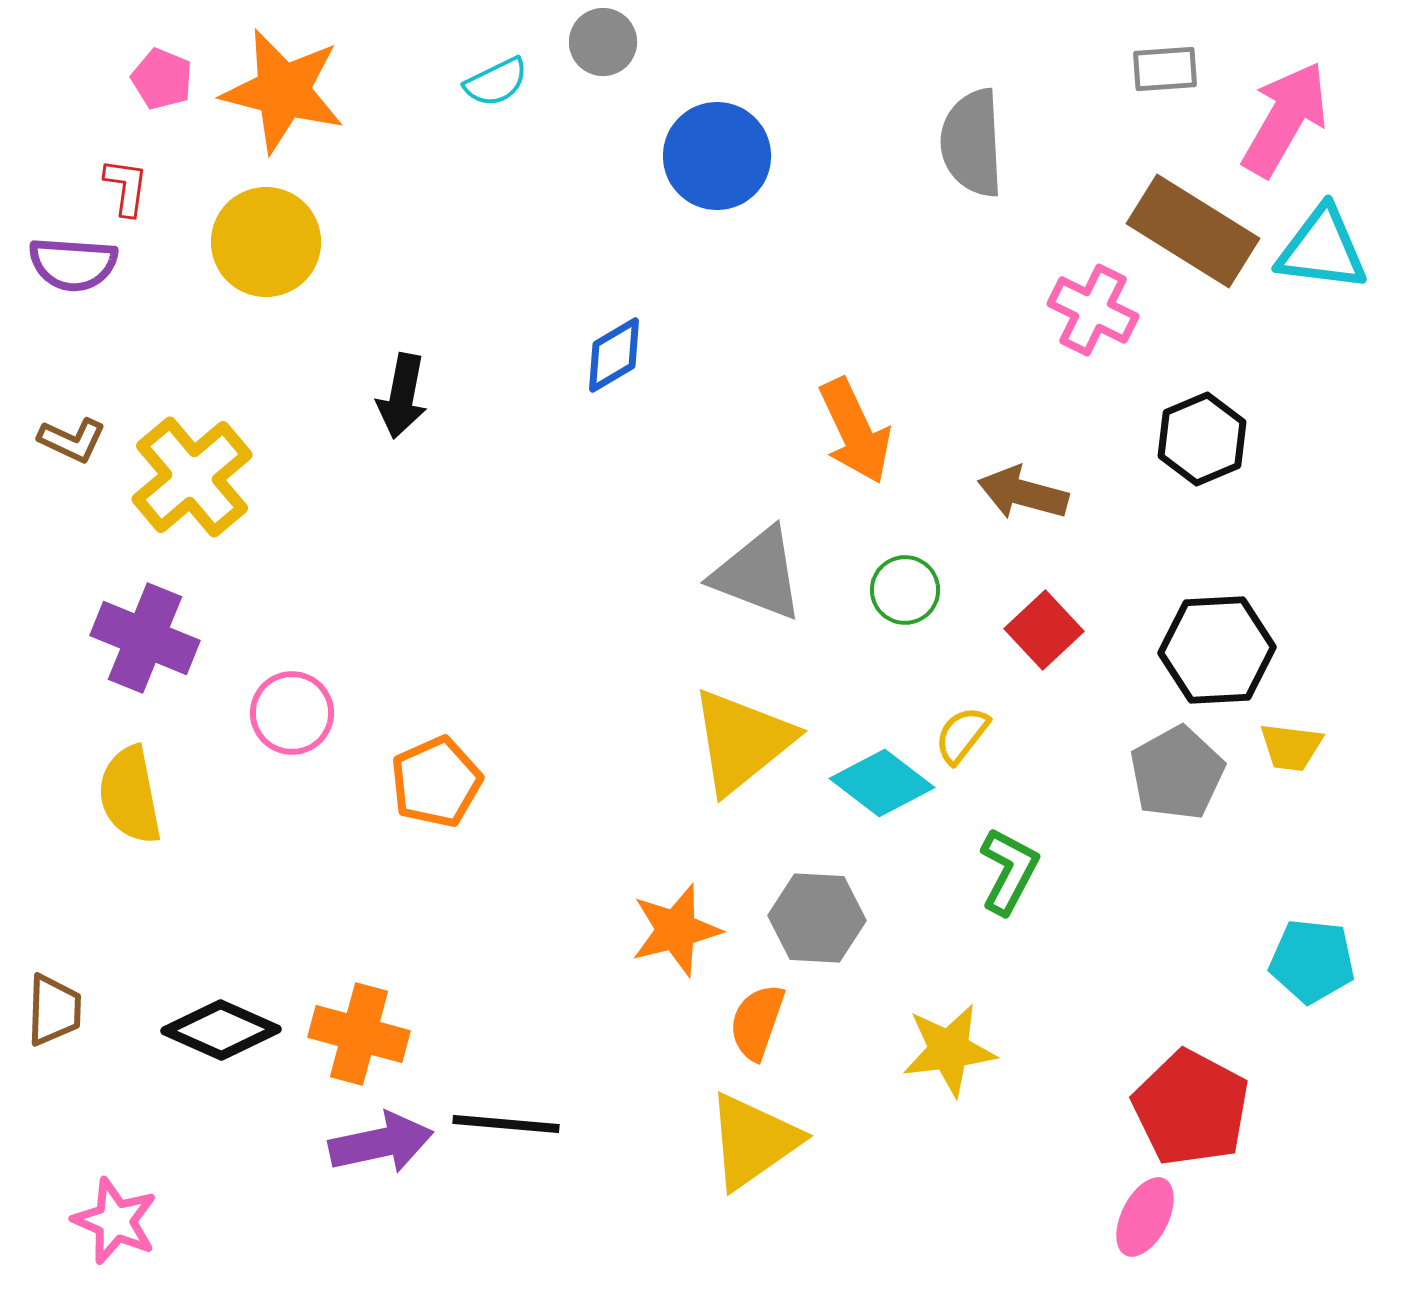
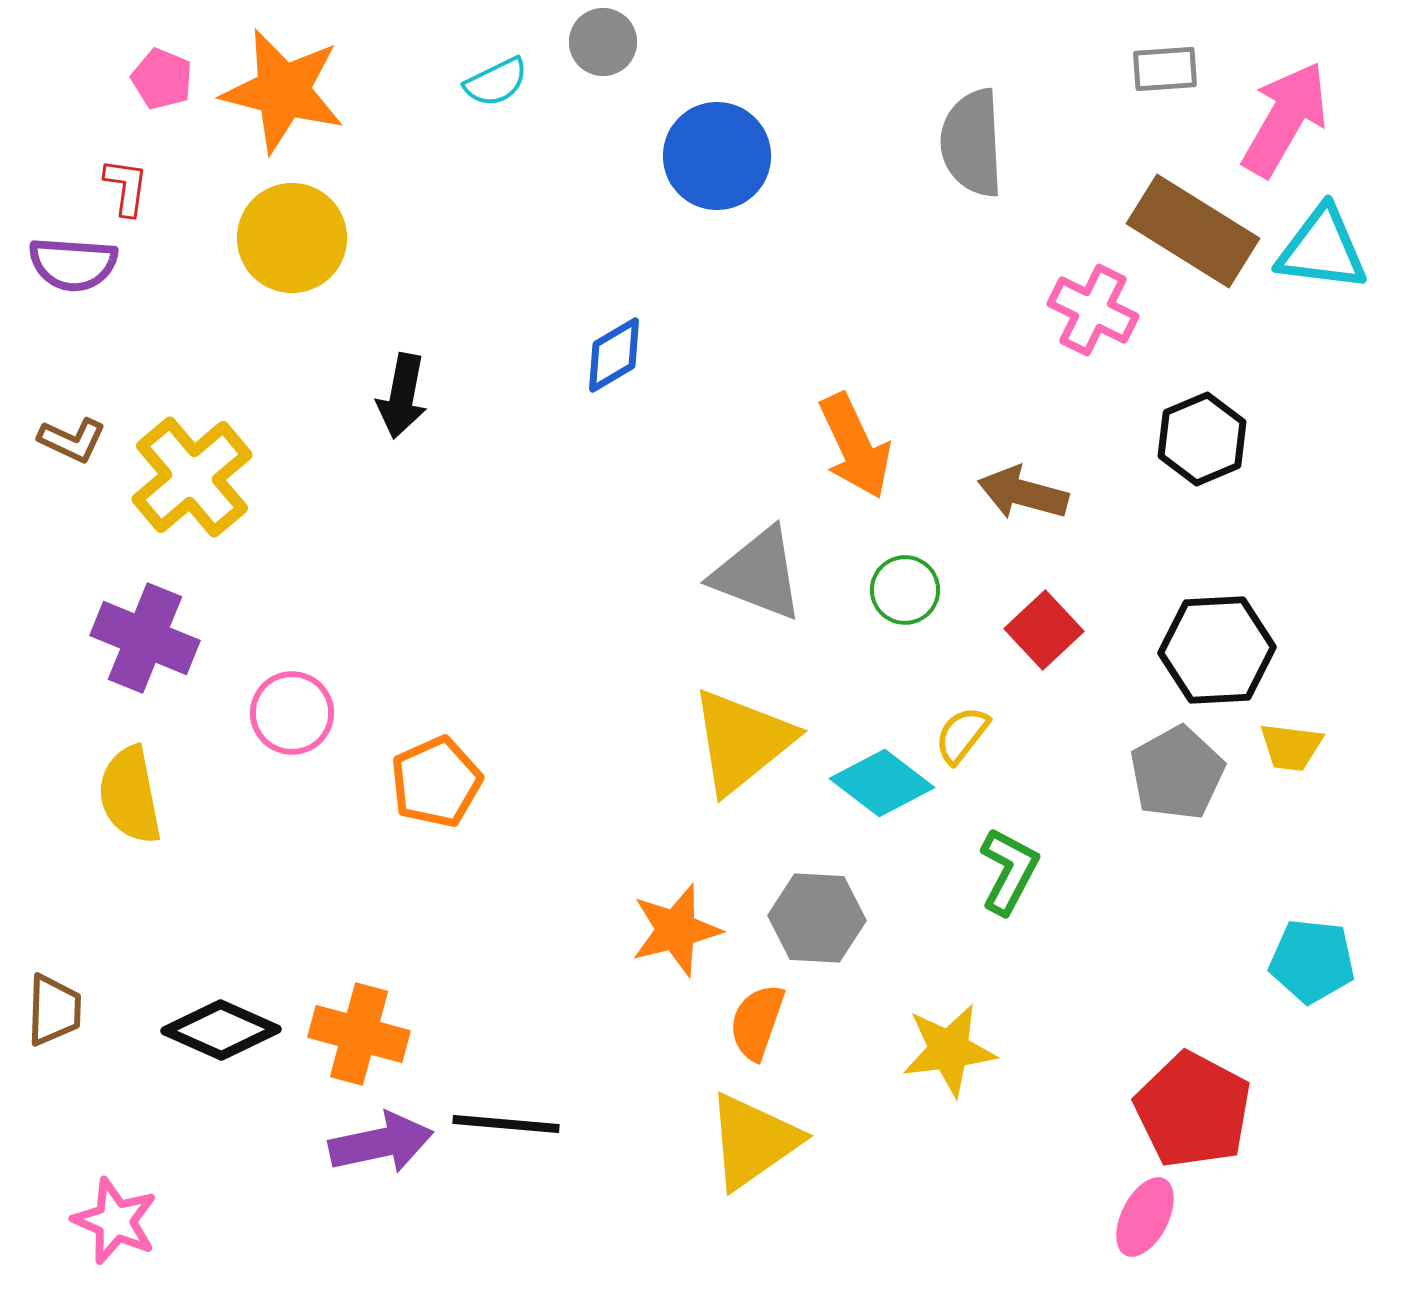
yellow circle at (266, 242): moved 26 px right, 4 px up
orange arrow at (855, 431): moved 15 px down
red pentagon at (1191, 1108): moved 2 px right, 2 px down
